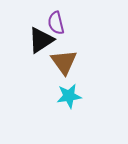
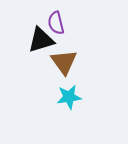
black triangle: rotated 16 degrees clockwise
cyan star: moved 1 px down
